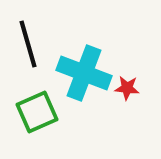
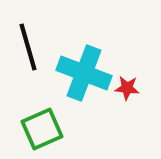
black line: moved 3 px down
green square: moved 5 px right, 17 px down
